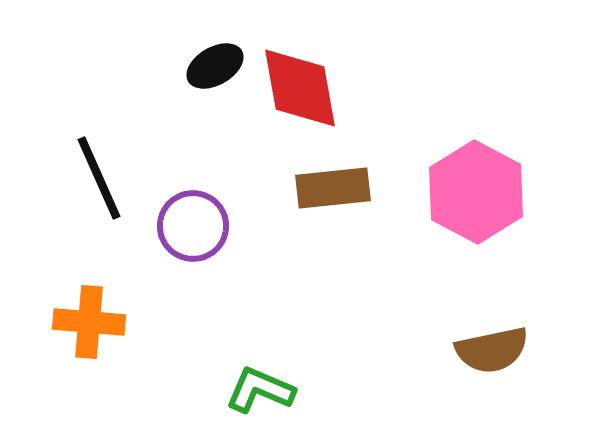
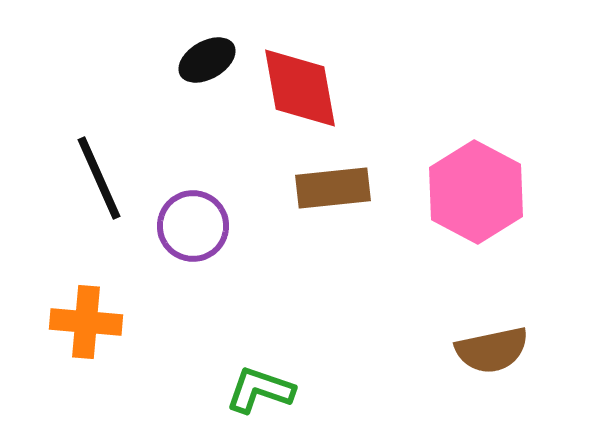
black ellipse: moved 8 px left, 6 px up
orange cross: moved 3 px left
green L-shape: rotated 4 degrees counterclockwise
